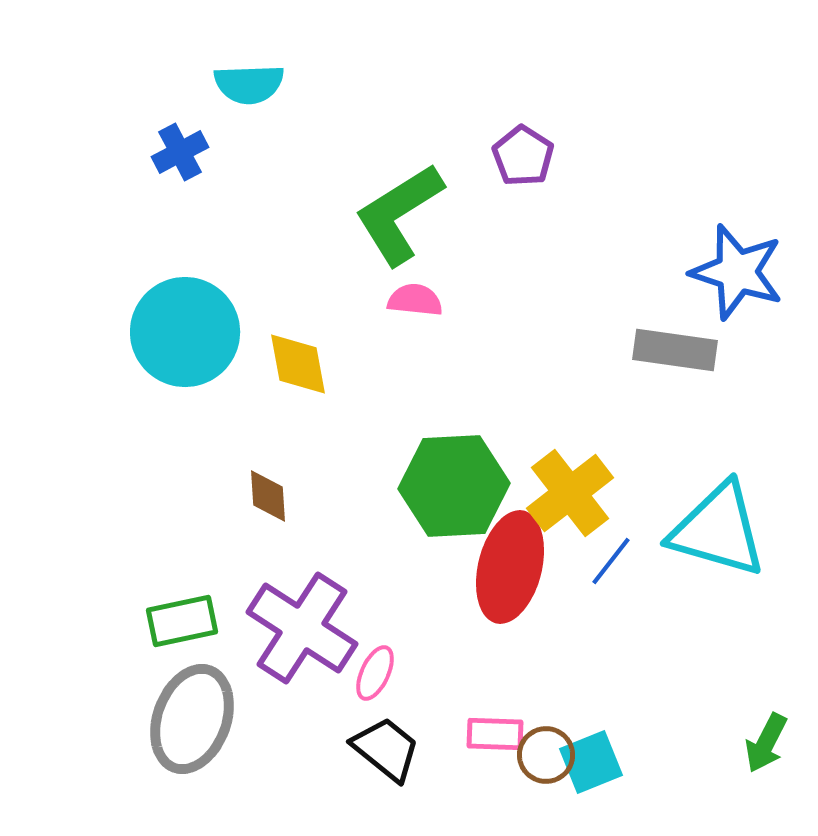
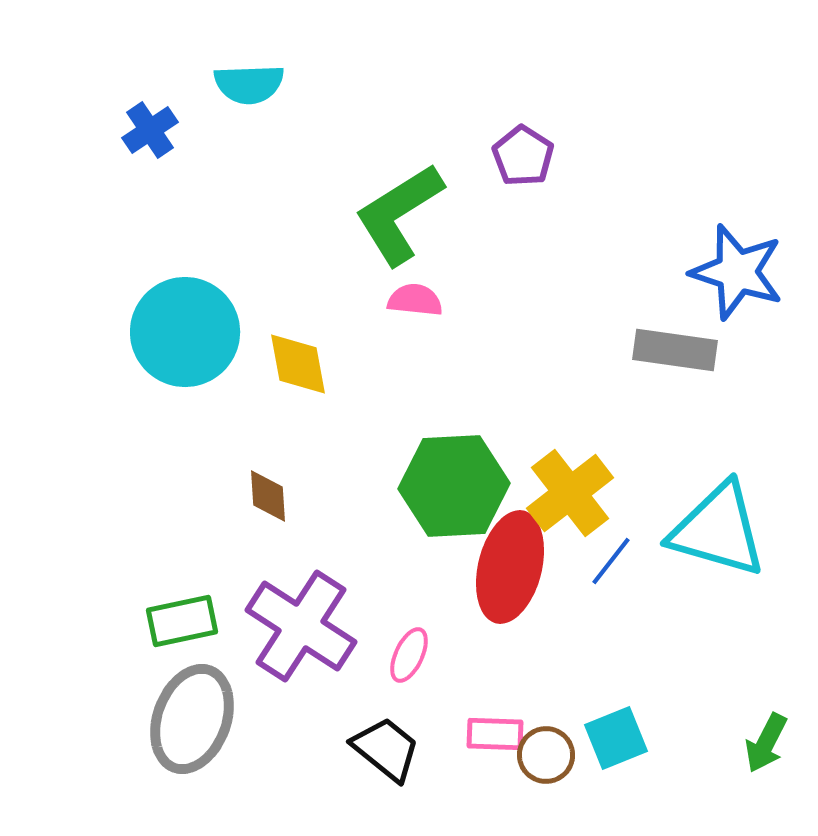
blue cross: moved 30 px left, 22 px up; rotated 6 degrees counterclockwise
purple cross: moved 1 px left, 2 px up
pink ellipse: moved 34 px right, 18 px up
cyan square: moved 25 px right, 24 px up
